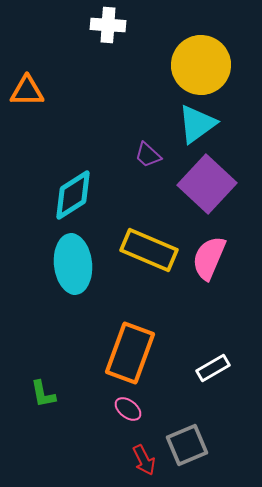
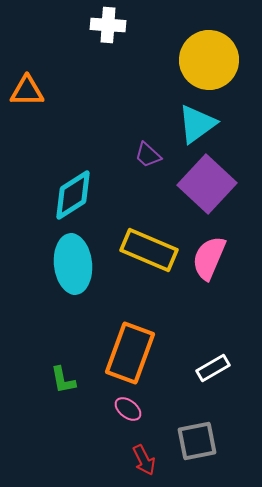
yellow circle: moved 8 px right, 5 px up
green L-shape: moved 20 px right, 14 px up
gray square: moved 10 px right, 4 px up; rotated 12 degrees clockwise
